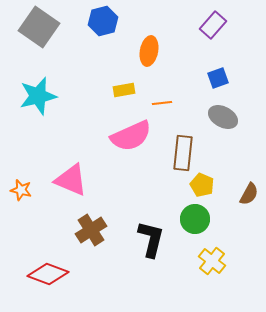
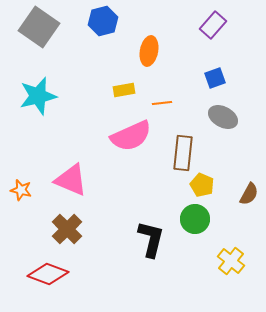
blue square: moved 3 px left
brown cross: moved 24 px left, 1 px up; rotated 12 degrees counterclockwise
yellow cross: moved 19 px right
